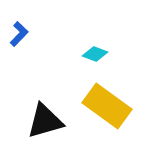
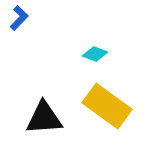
blue L-shape: moved 16 px up
black triangle: moved 1 px left, 3 px up; rotated 12 degrees clockwise
